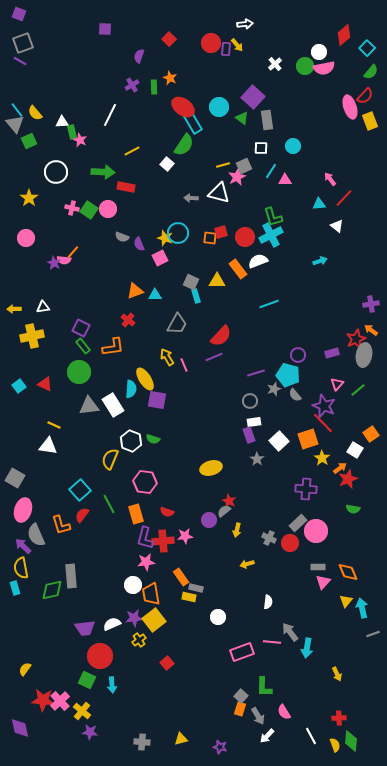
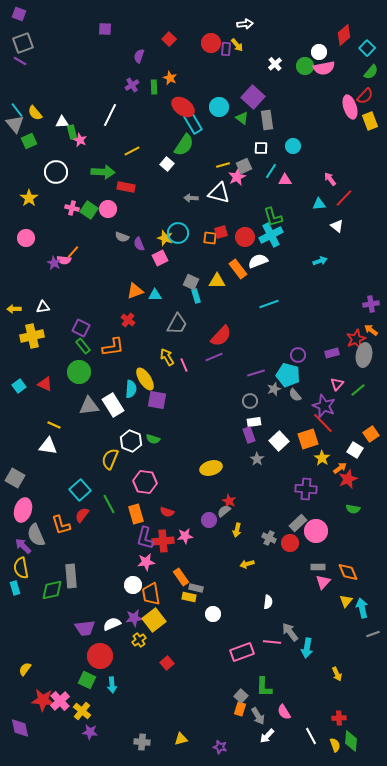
white circle at (218, 617): moved 5 px left, 3 px up
